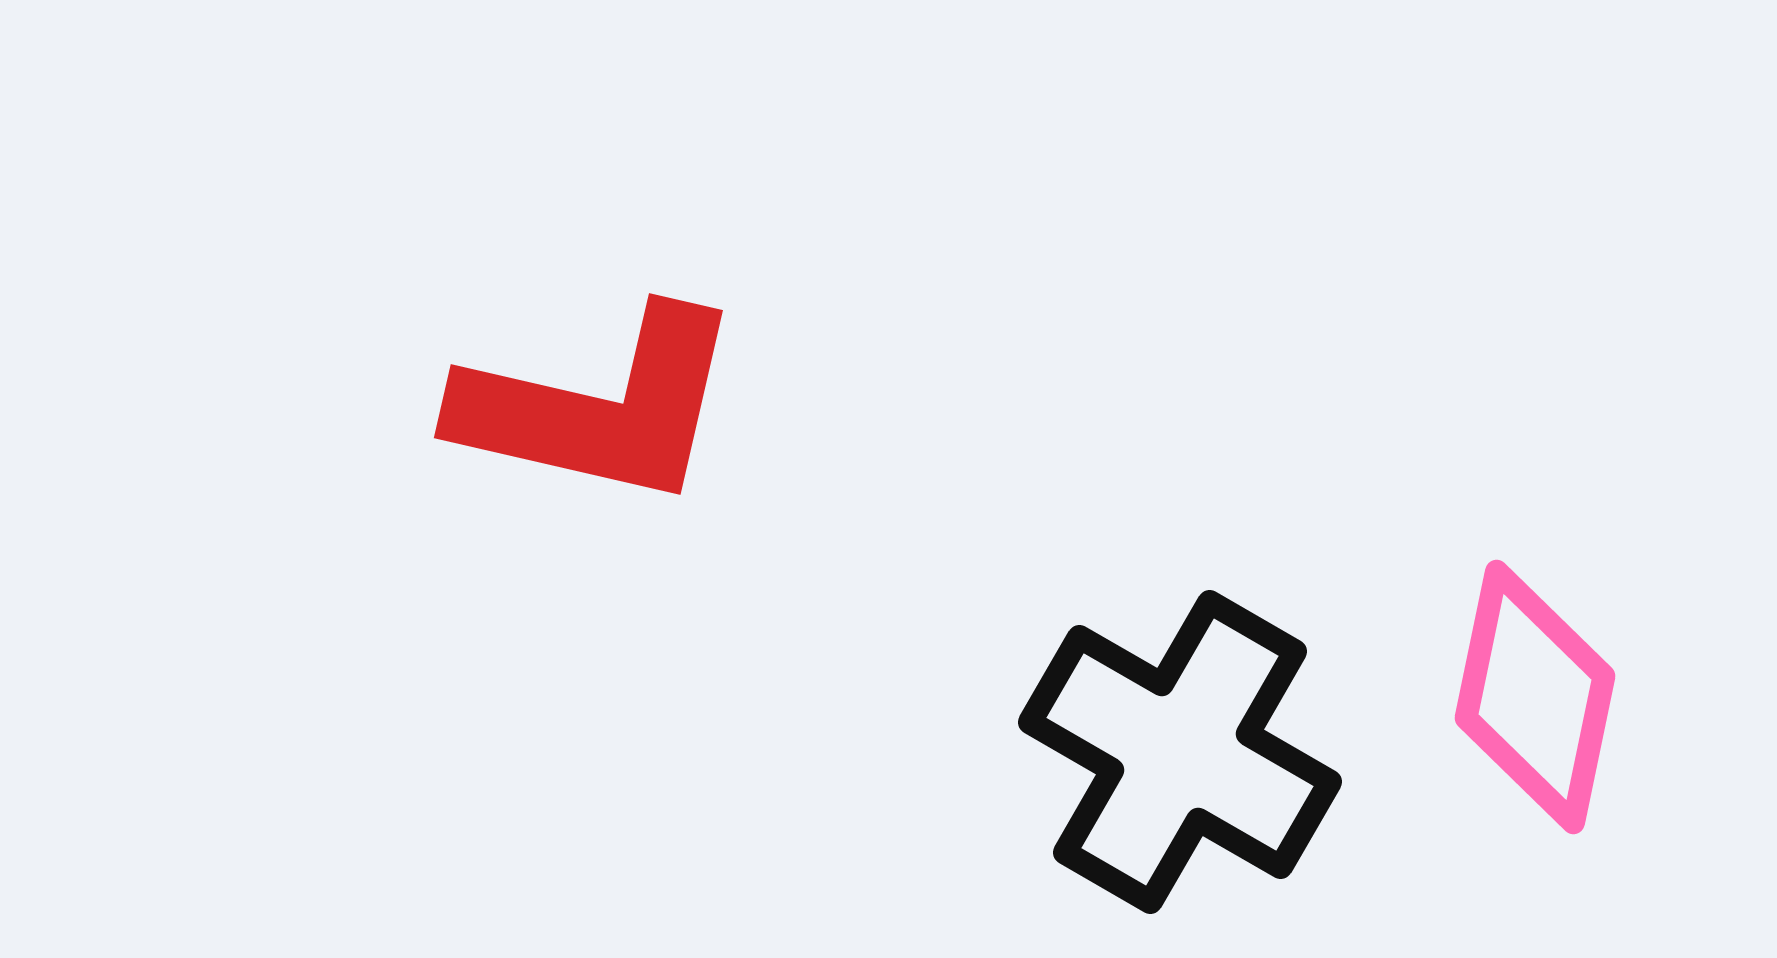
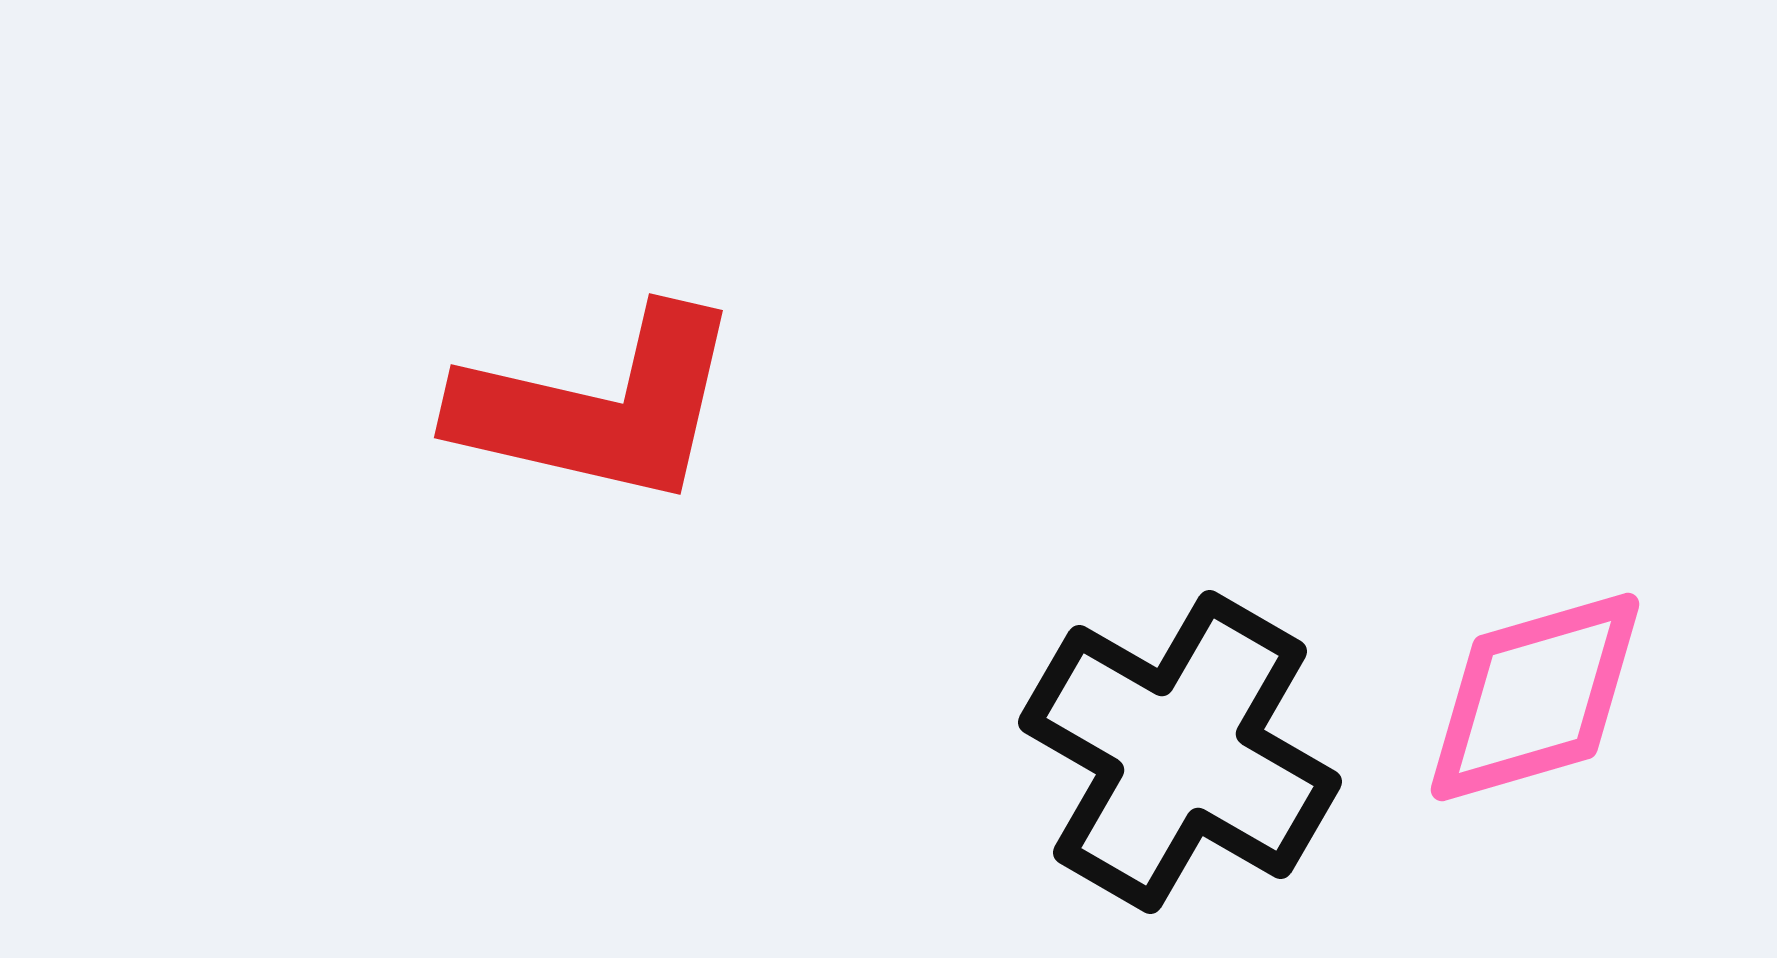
pink diamond: rotated 62 degrees clockwise
